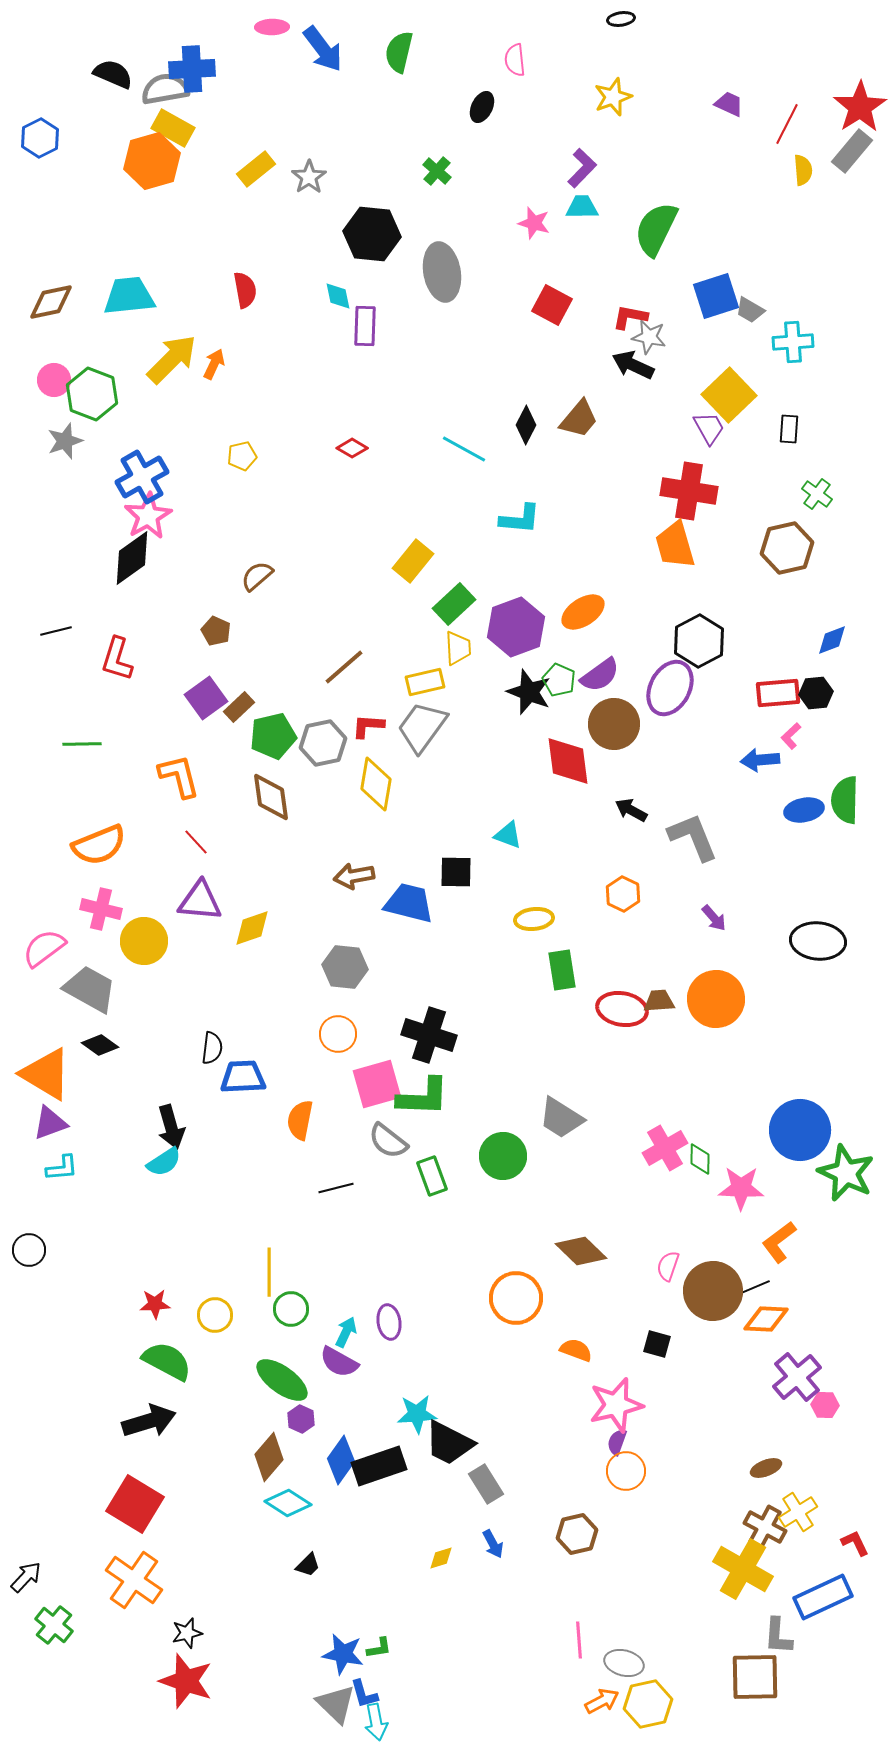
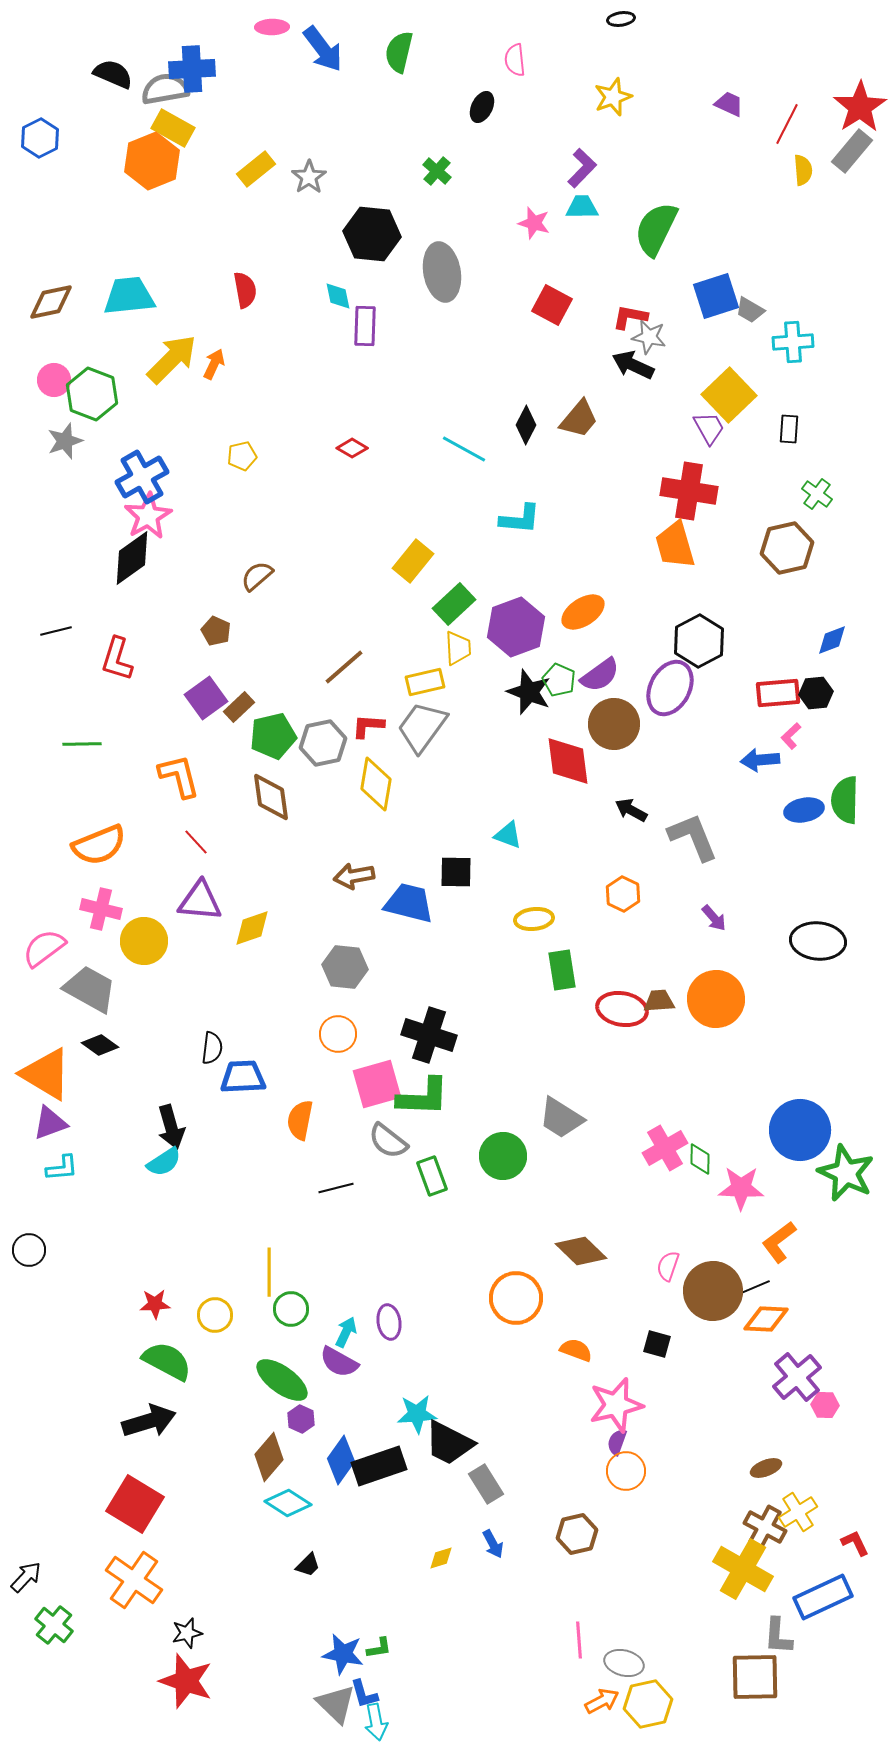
orange hexagon at (152, 161): rotated 6 degrees counterclockwise
